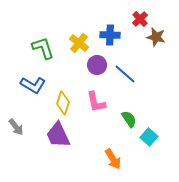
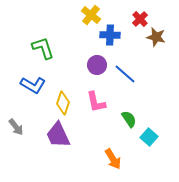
yellow cross: moved 12 px right, 28 px up
